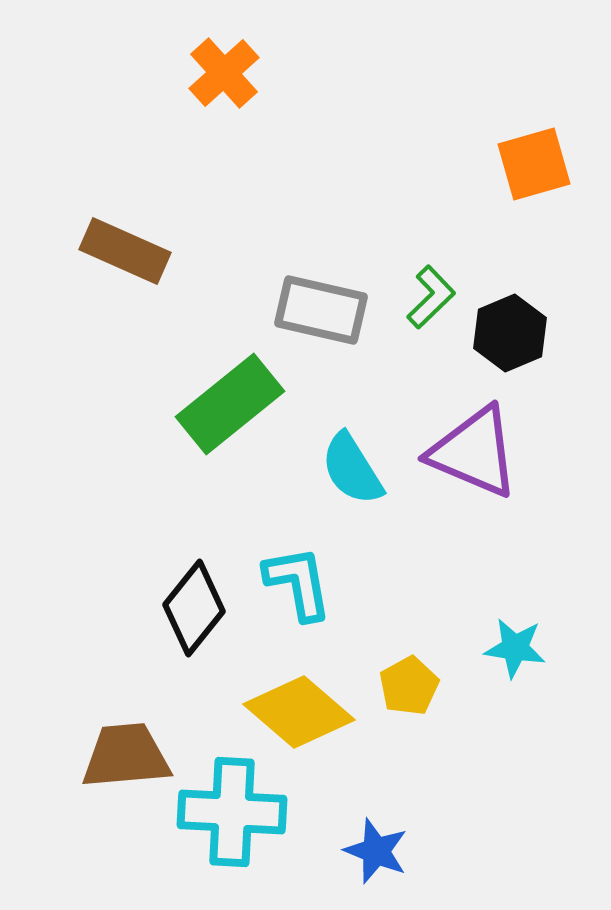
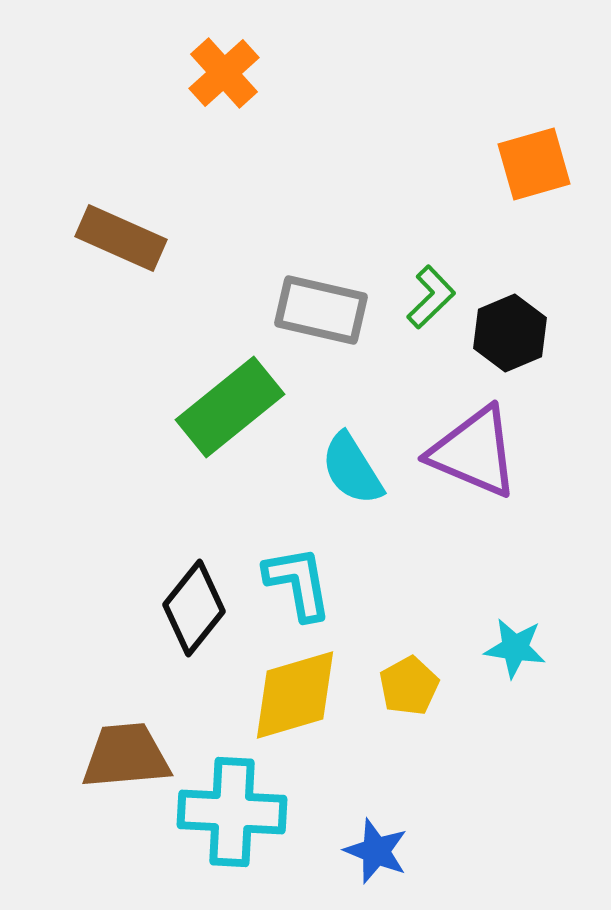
brown rectangle: moved 4 px left, 13 px up
green rectangle: moved 3 px down
yellow diamond: moved 4 px left, 17 px up; rotated 57 degrees counterclockwise
